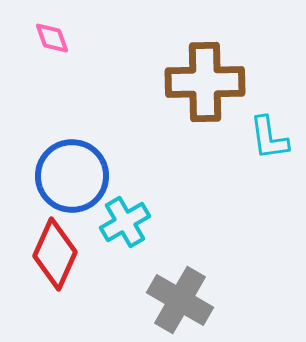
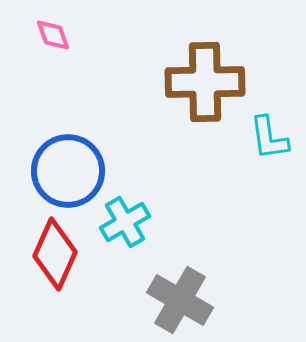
pink diamond: moved 1 px right, 3 px up
blue circle: moved 4 px left, 5 px up
